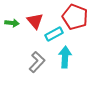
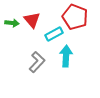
red triangle: moved 3 px left, 1 px up
cyan arrow: moved 1 px right, 1 px up
